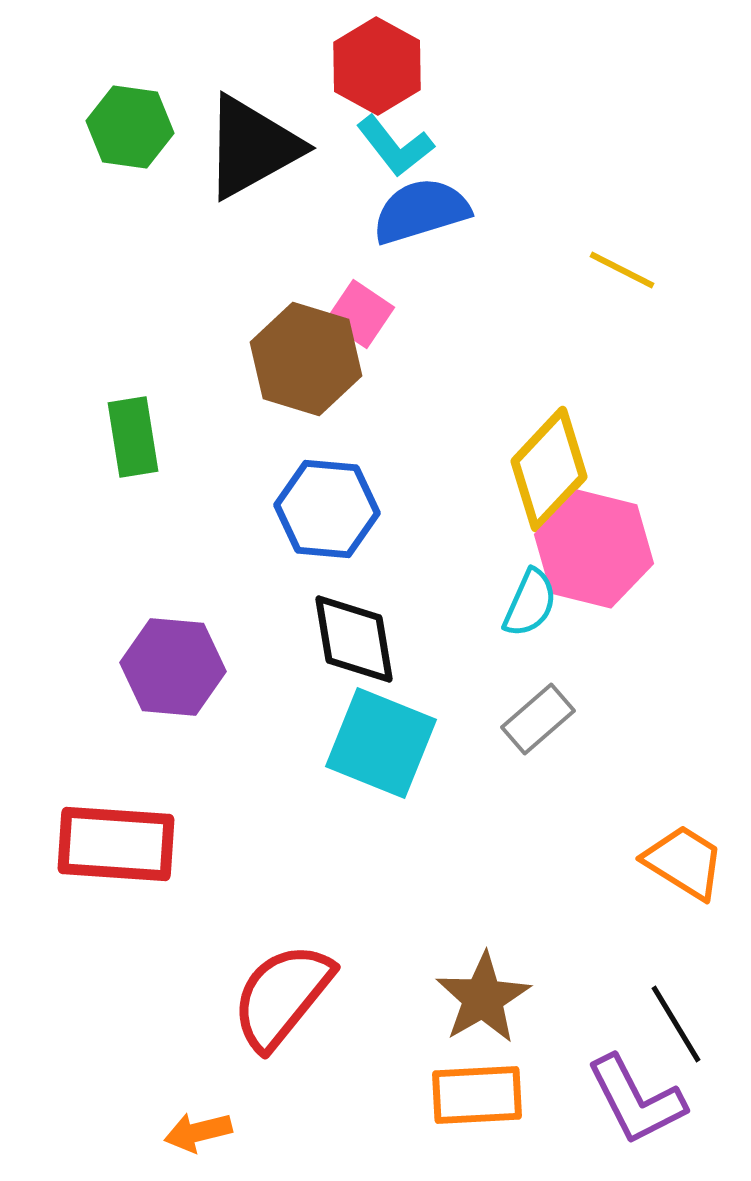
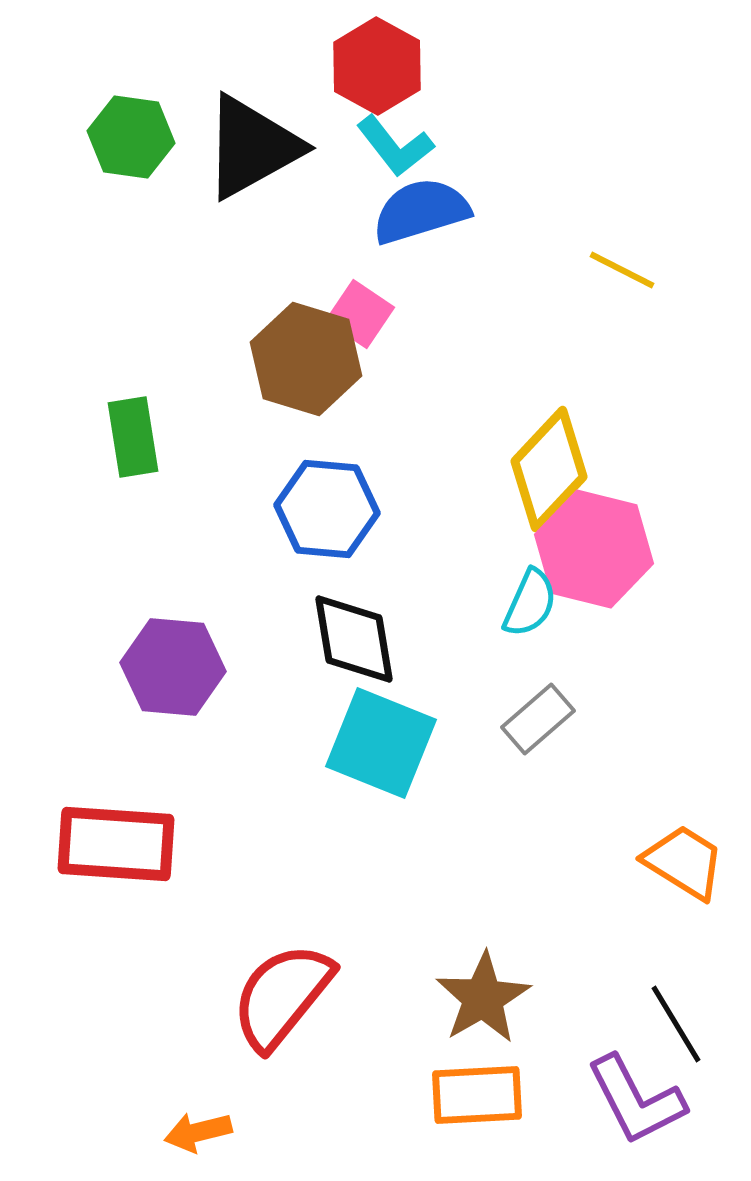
green hexagon: moved 1 px right, 10 px down
